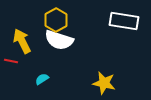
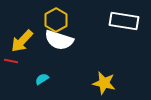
yellow arrow: rotated 110 degrees counterclockwise
